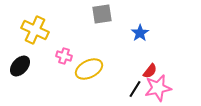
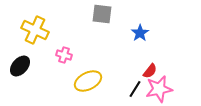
gray square: rotated 15 degrees clockwise
pink cross: moved 1 px up
yellow ellipse: moved 1 px left, 12 px down
pink star: moved 1 px right, 1 px down
